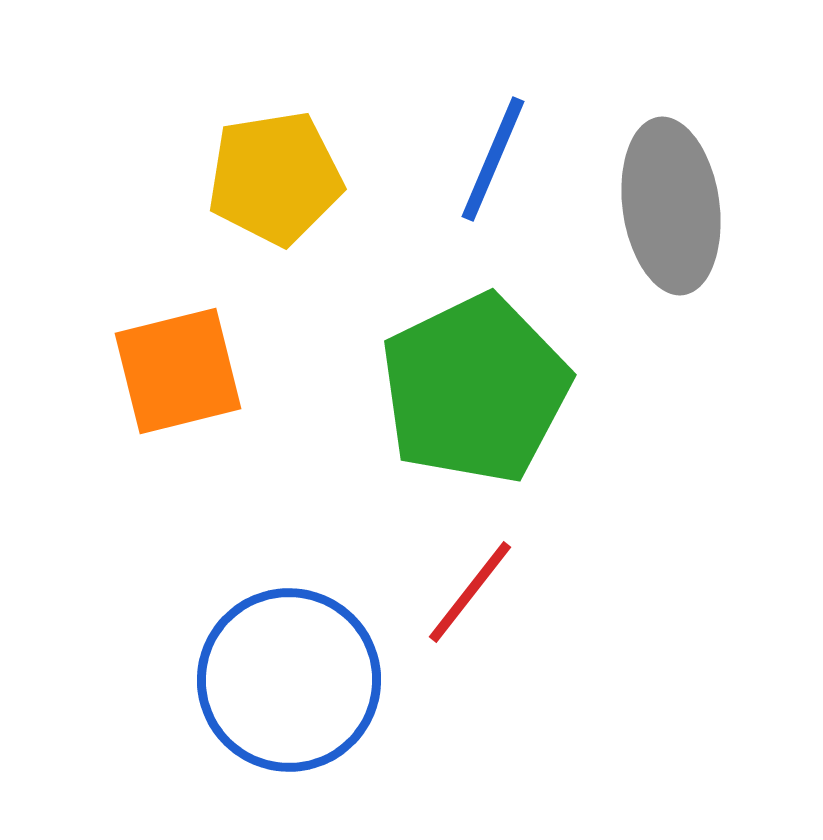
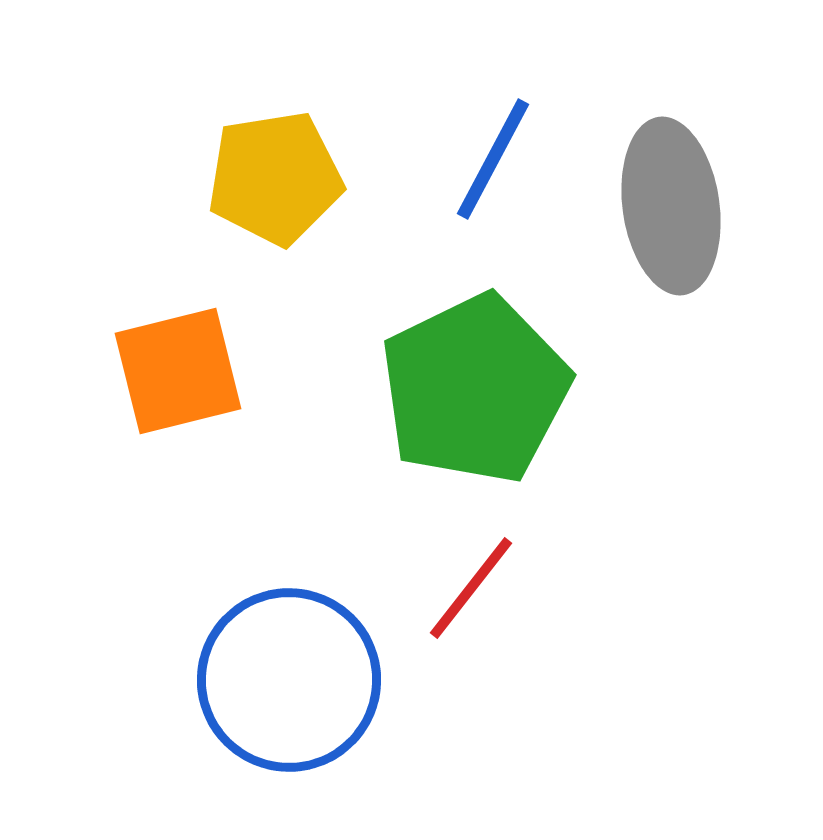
blue line: rotated 5 degrees clockwise
red line: moved 1 px right, 4 px up
